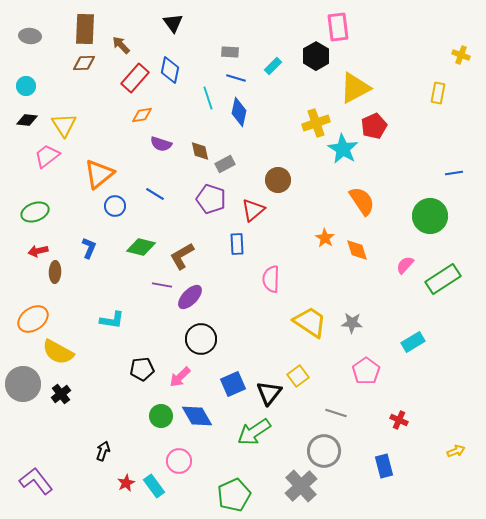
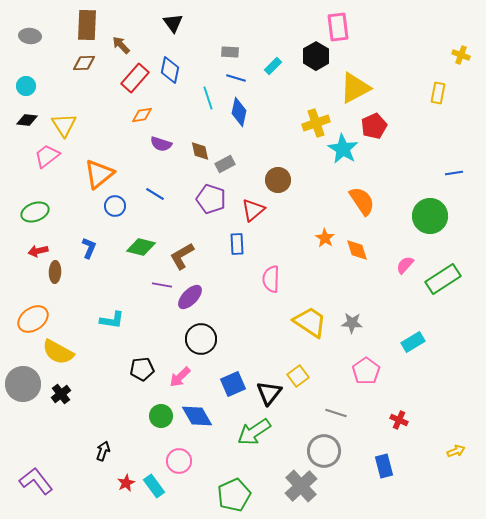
brown rectangle at (85, 29): moved 2 px right, 4 px up
